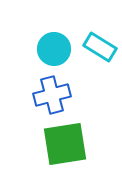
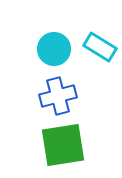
blue cross: moved 6 px right, 1 px down
green square: moved 2 px left, 1 px down
